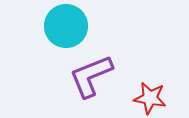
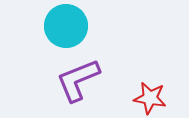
purple L-shape: moved 13 px left, 4 px down
